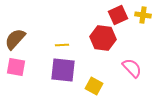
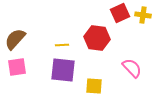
red square: moved 2 px right, 2 px up
red hexagon: moved 6 px left
pink square: moved 1 px right; rotated 18 degrees counterclockwise
yellow square: rotated 24 degrees counterclockwise
